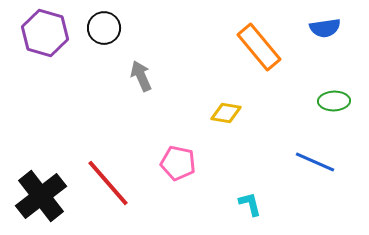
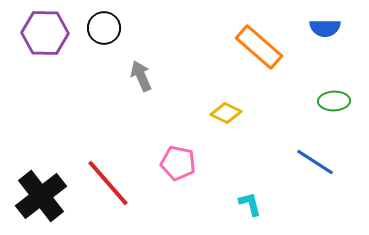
blue semicircle: rotated 8 degrees clockwise
purple hexagon: rotated 15 degrees counterclockwise
orange rectangle: rotated 9 degrees counterclockwise
yellow diamond: rotated 16 degrees clockwise
blue line: rotated 9 degrees clockwise
